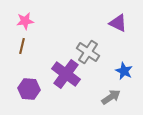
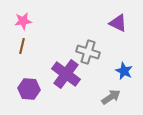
pink star: moved 2 px left
gray cross: rotated 15 degrees counterclockwise
